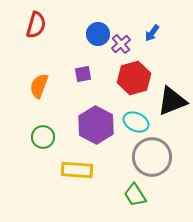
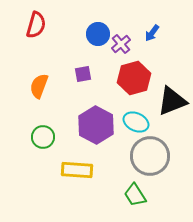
gray circle: moved 2 px left, 1 px up
